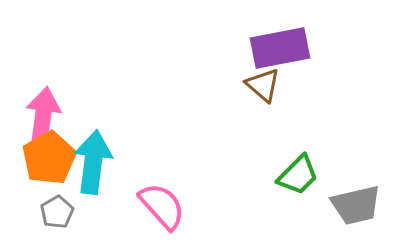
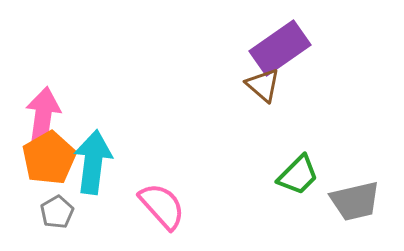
purple rectangle: rotated 24 degrees counterclockwise
gray trapezoid: moved 1 px left, 4 px up
